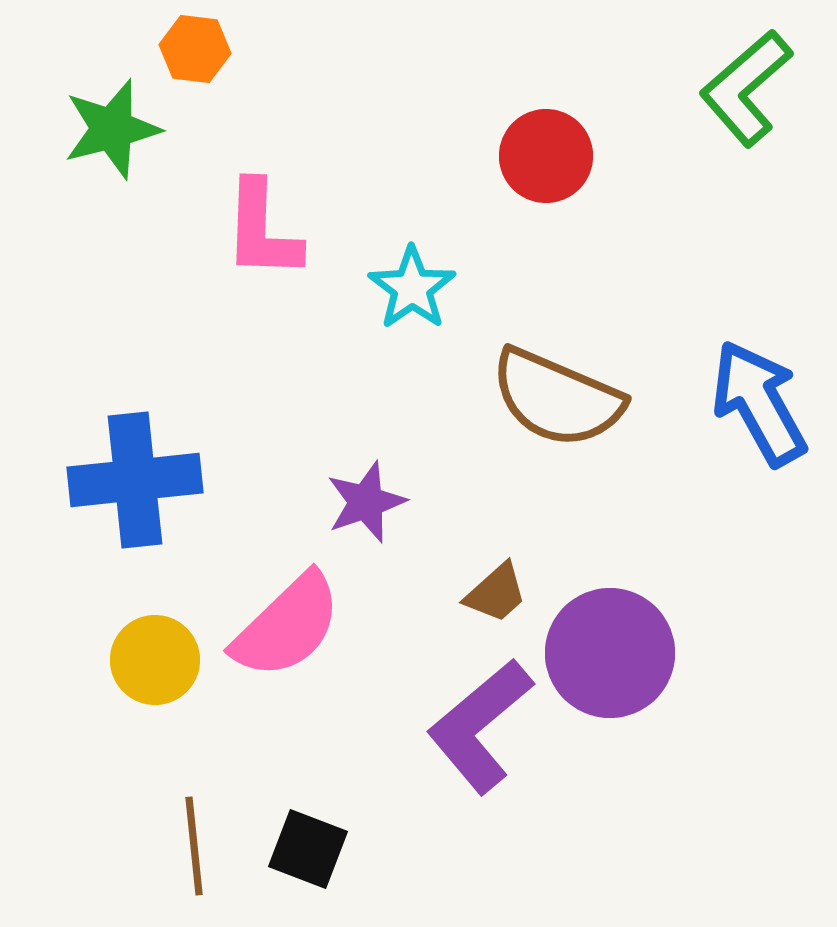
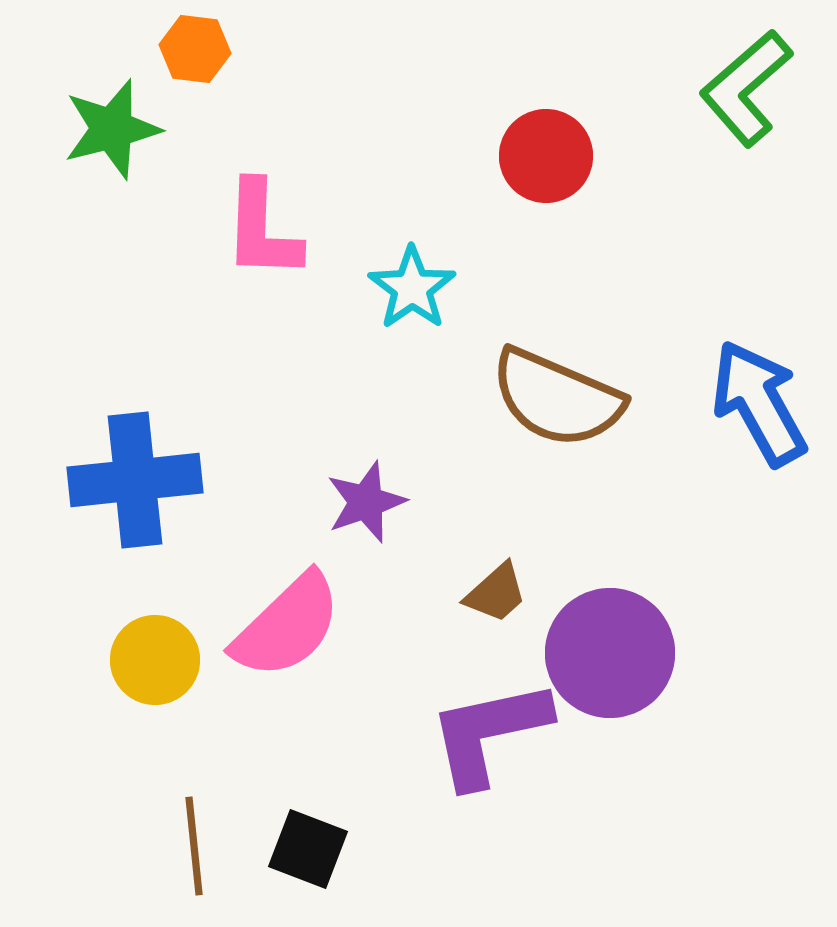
purple L-shape: moved 9 px right, 7 px down; rotated 28 degrees clockwise
